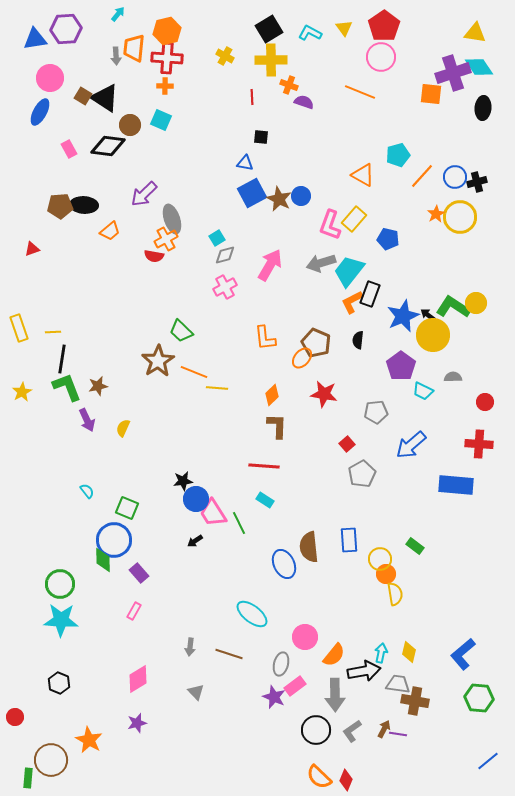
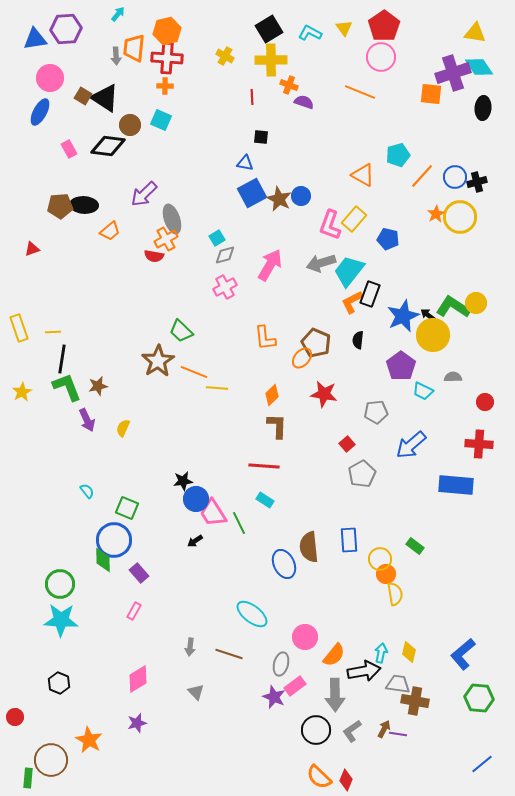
blue line at (488, 761): moved 6 px left, 3 px down
